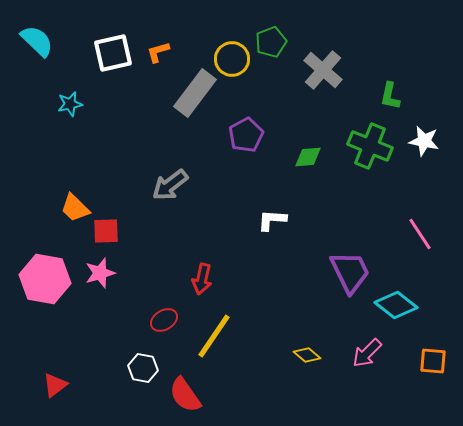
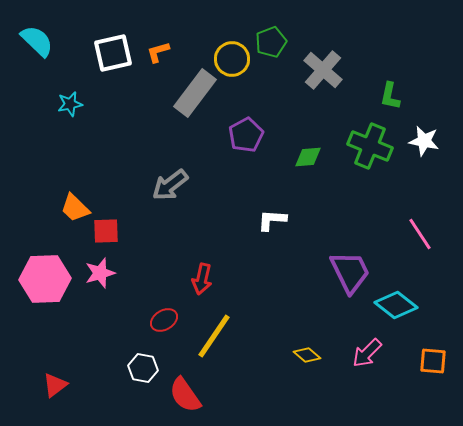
pink hexagon: rotated 12 degrees counterclockwise
